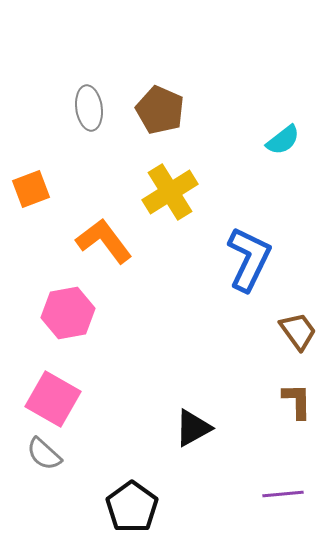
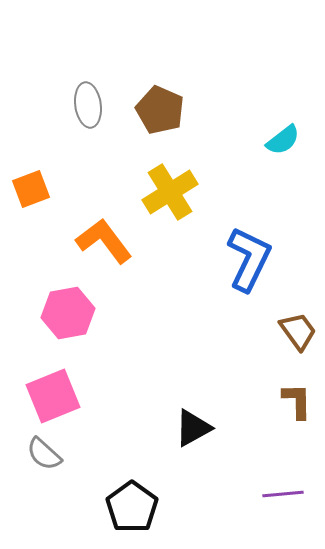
gray ellipse: moved 1 px left, 3 px up
pink square: moved 3 px up; rotated 38 degrees clockwise
